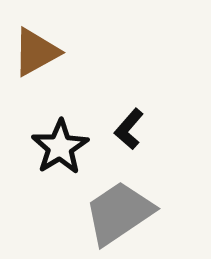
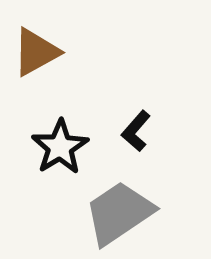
black L-shape: moved 7 px right, 2 px down
